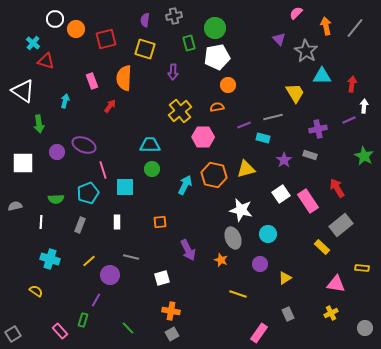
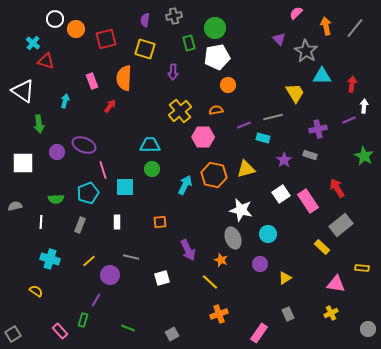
orange semicircle at (217, 107): moved 1 px left, 3 px down
yellow line at (238, 294): moved 28 px left, 12 px up; rotated 24 degrees clockwise
orange cross at (171, 311): moved 48 px right, 3 px down; rotated 30 degrees counterclockwise
green line at (128, 328): rotated 24 degrees counterclockwise
gray circle at (365, 328): moved 3 px right, 1 px down
